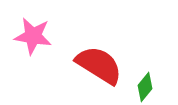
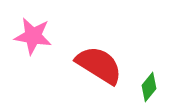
green diamond: moved 4 px right
